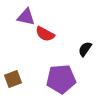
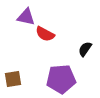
brown square: rotated 12 degrees clockwise
